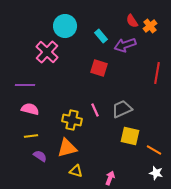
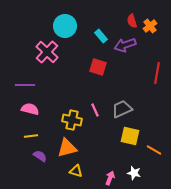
red semicircle: rotated 16 degrees clockwise
red square: moved 1 px left, 1 px up
white star: moved 22 px left
